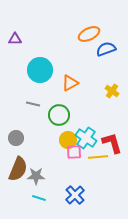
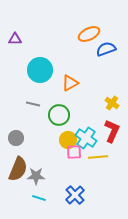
yellow cross: moved 12 px down
red L-shape: moved 12 px up; rotated 40 degrees clockwise
